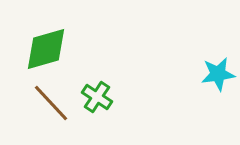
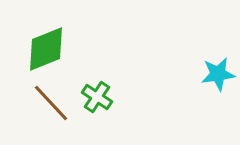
green diamond: rotated 6 degrees counterclockwise
